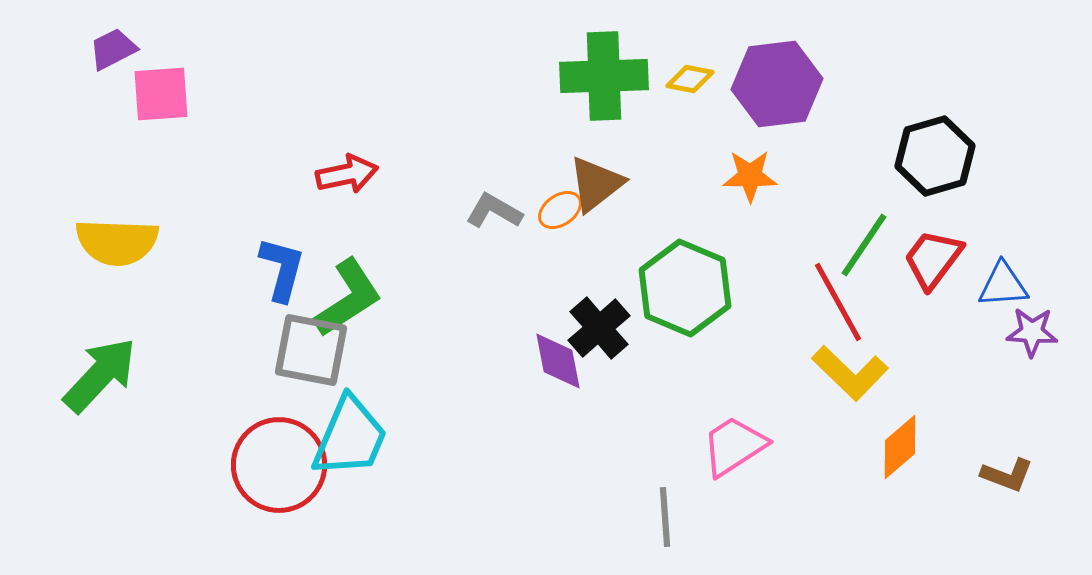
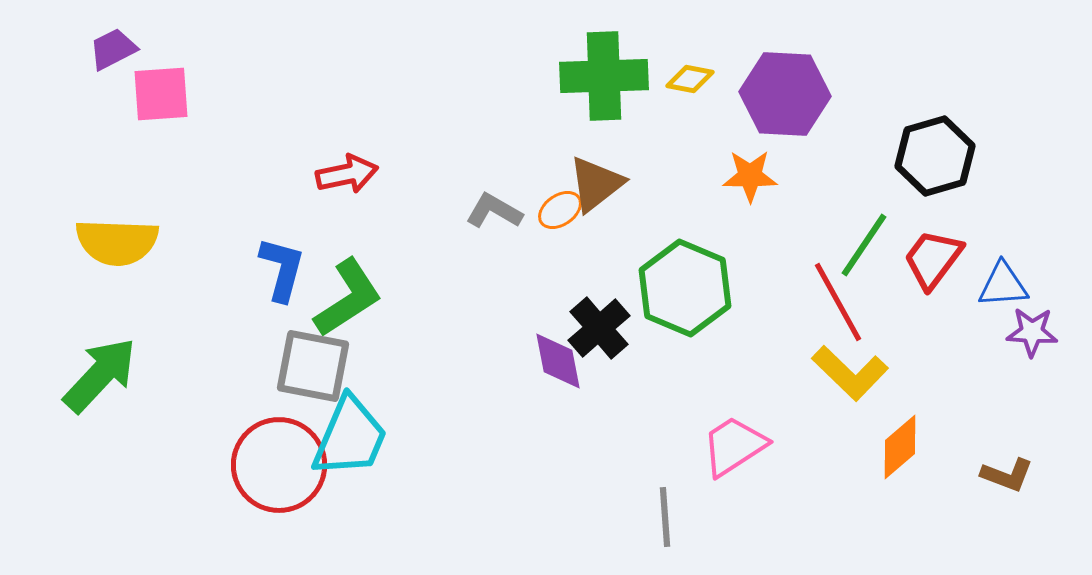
purple hexagon: moved 8 px right, 10 px down; rotated 10 degrees clockwise
gray square: moved 2 px right, 16 px down
